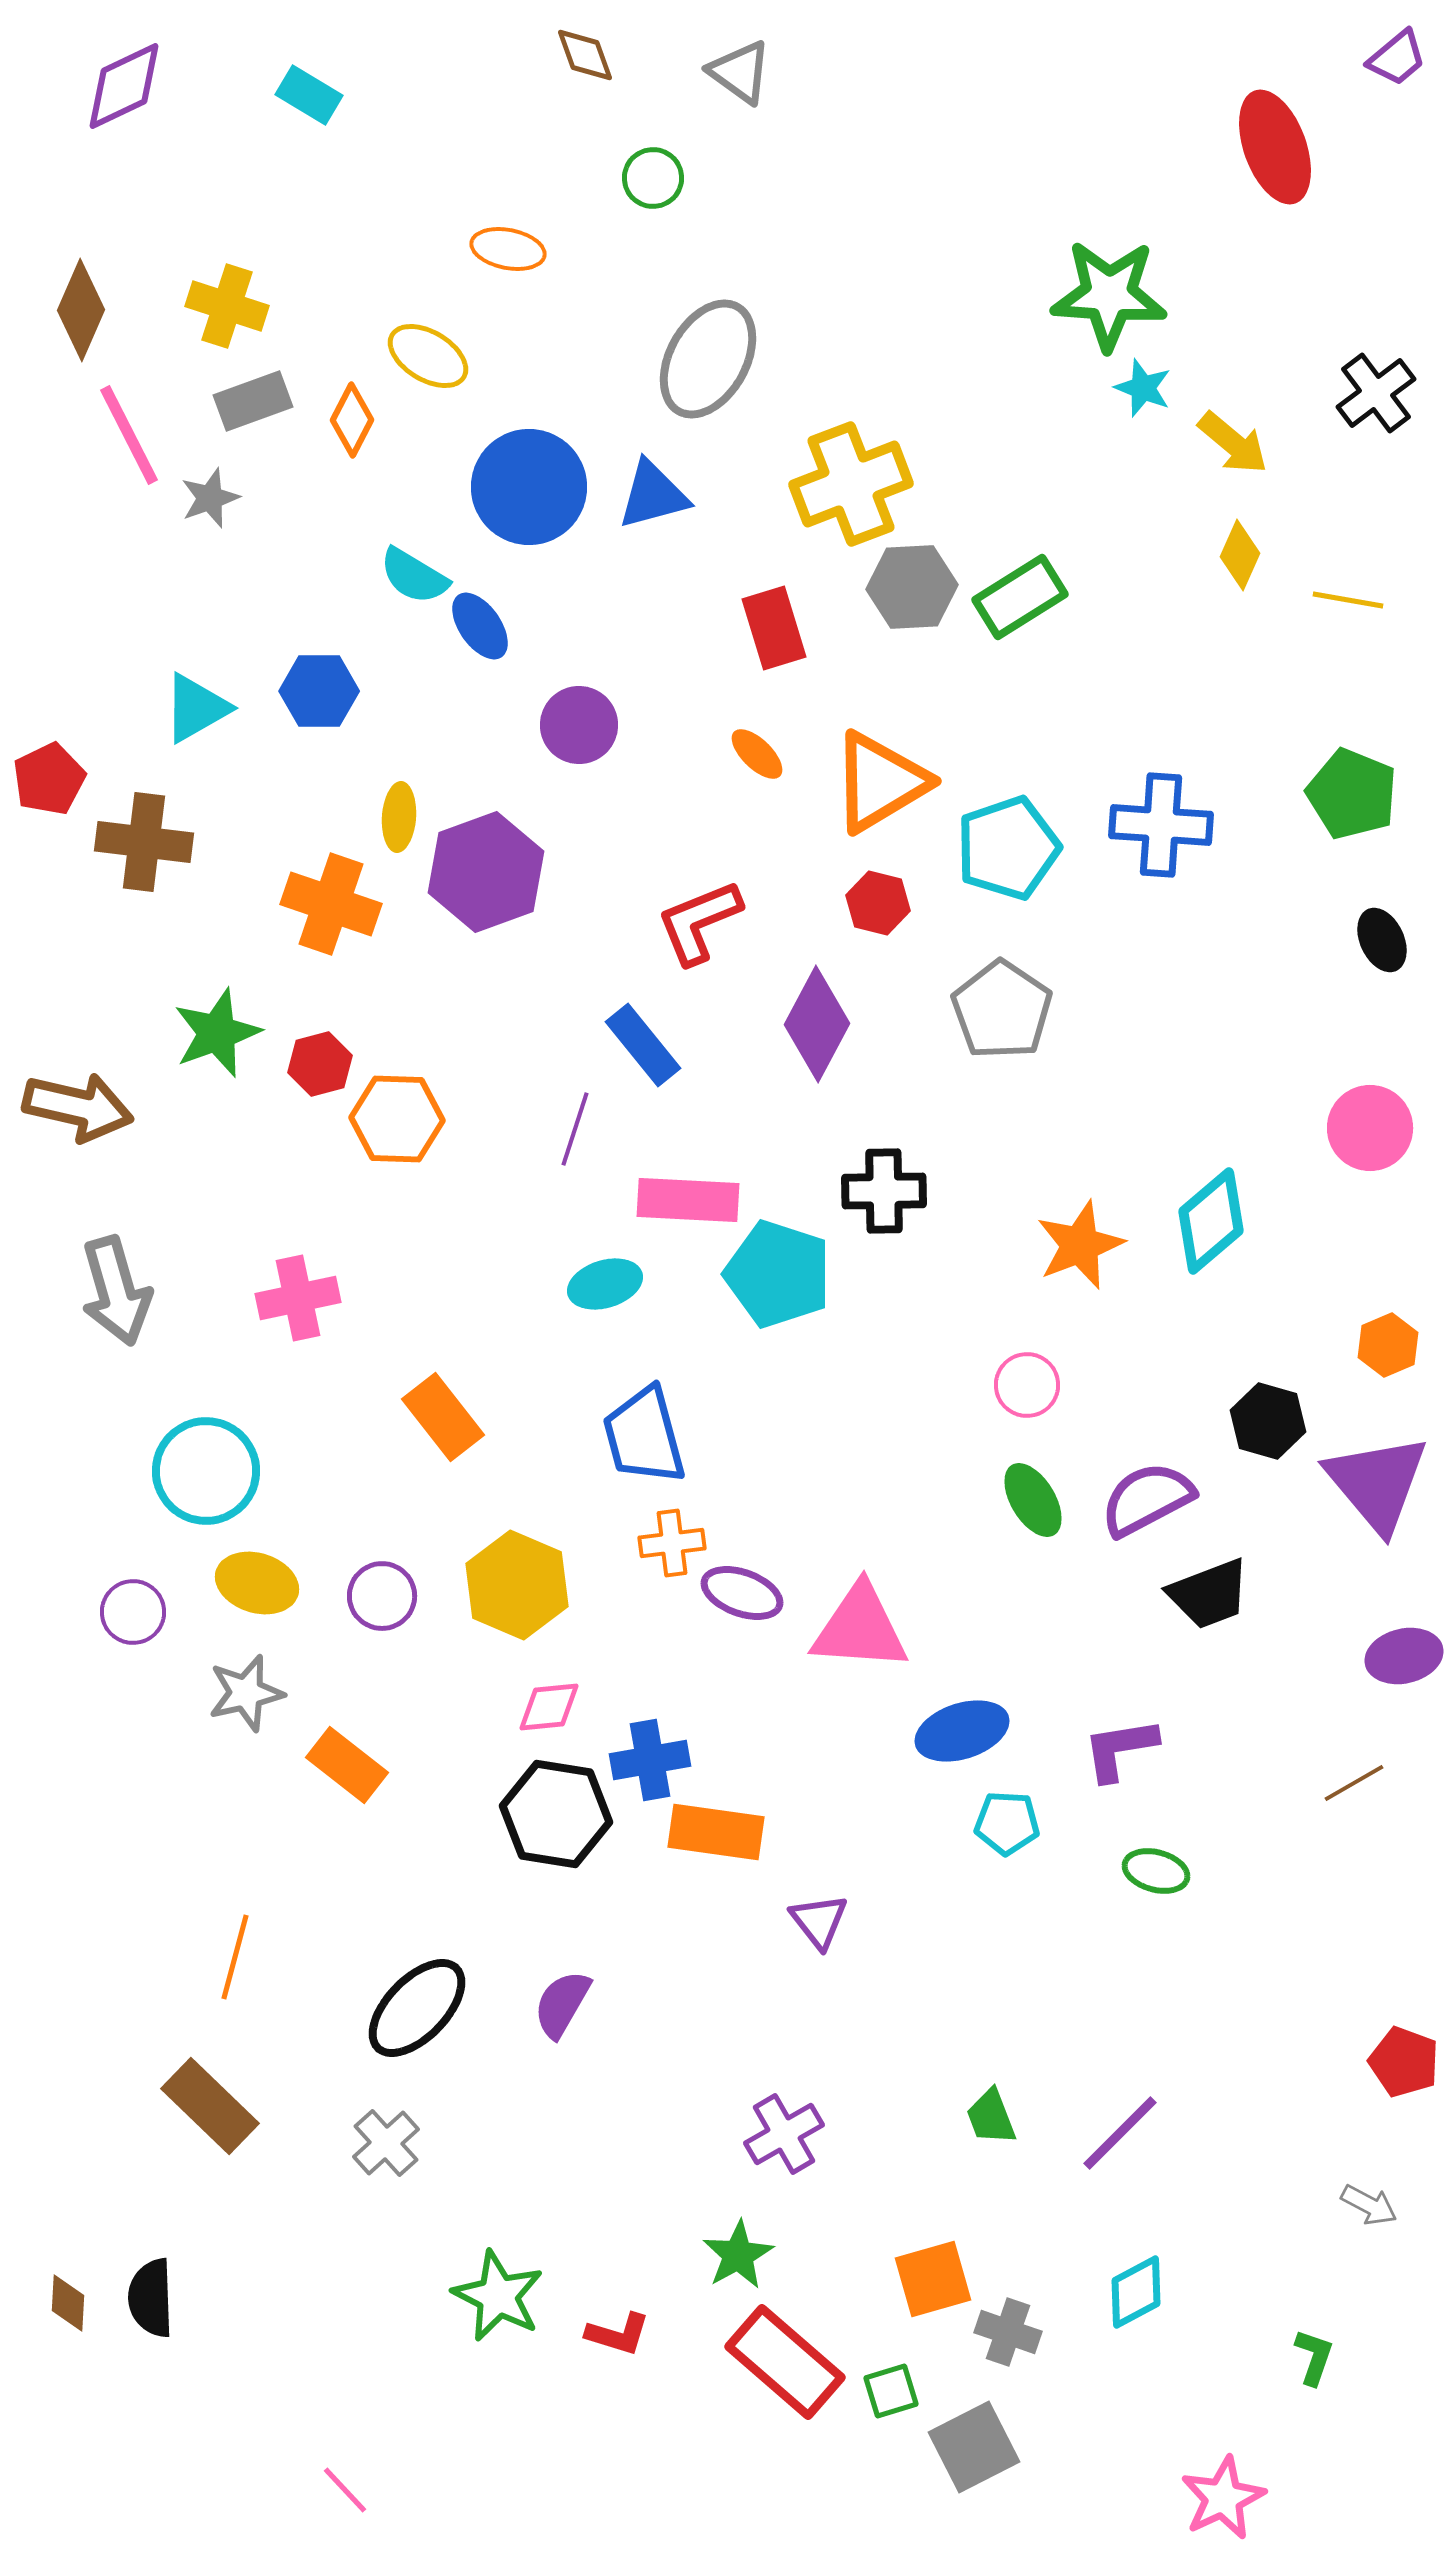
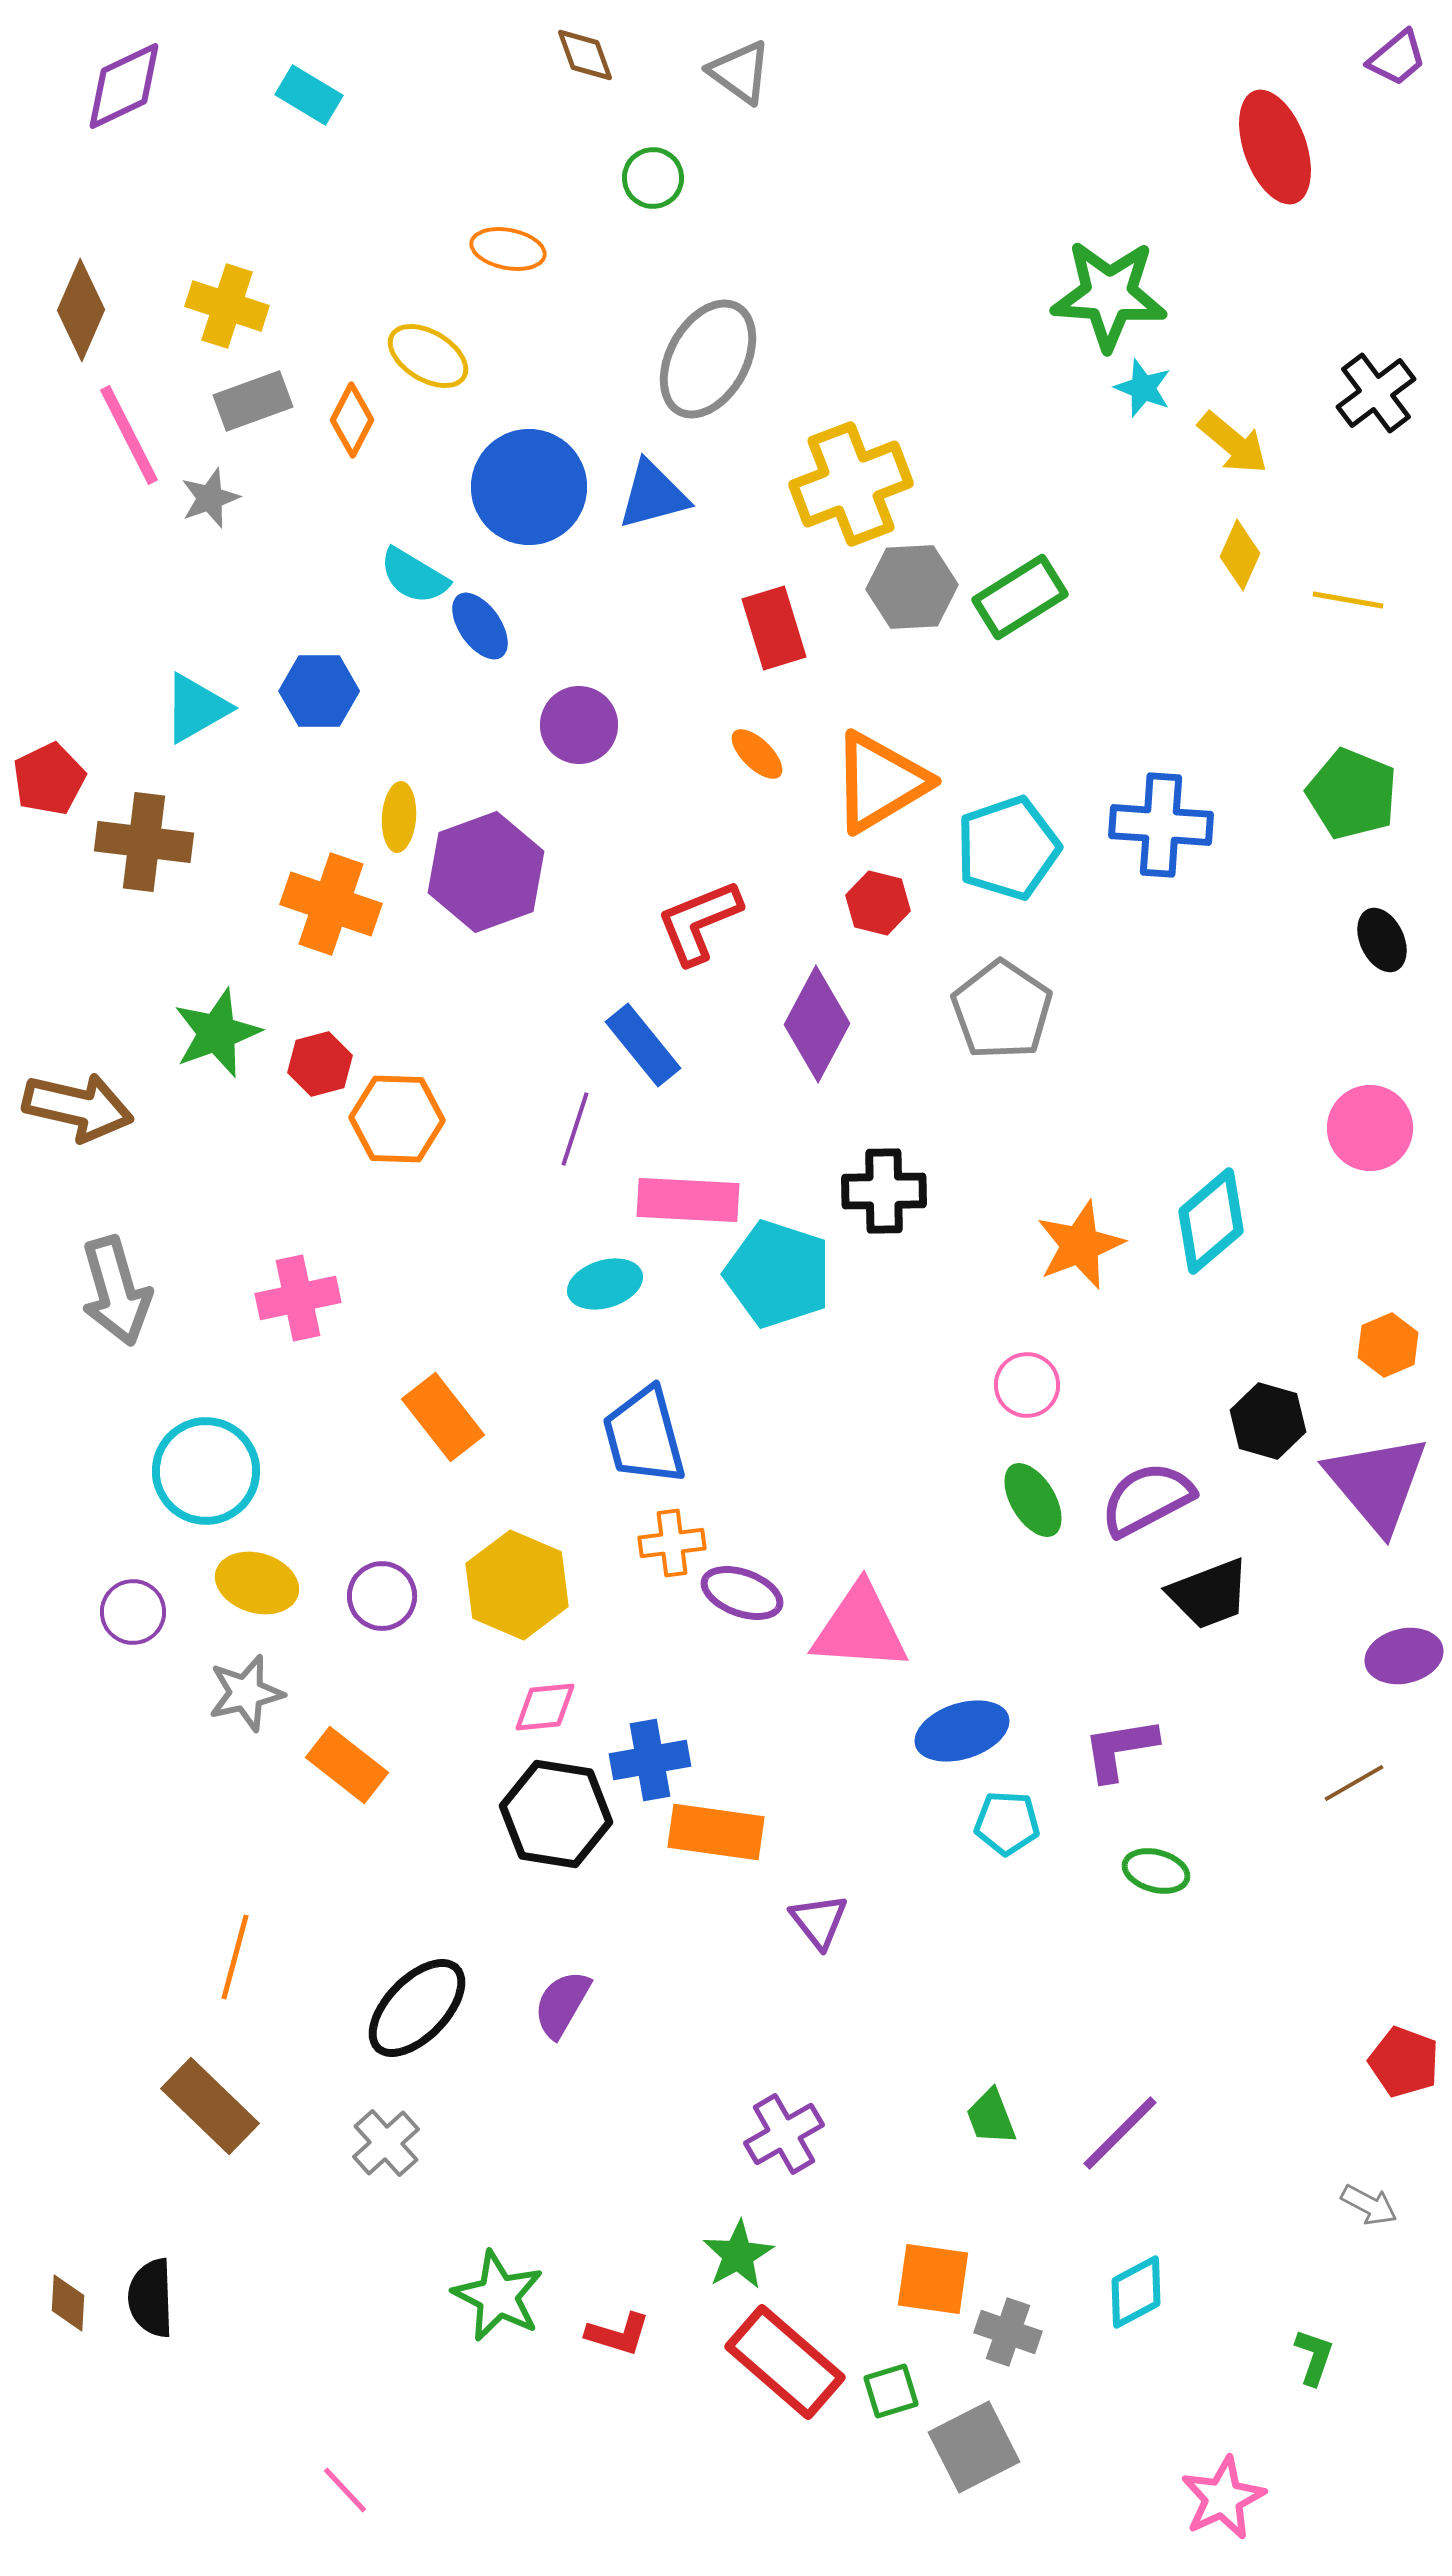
pink diamond at (549, 1707): moved 4 px left
orange square at (933, 2279): rotated 24 degrees clockwise
